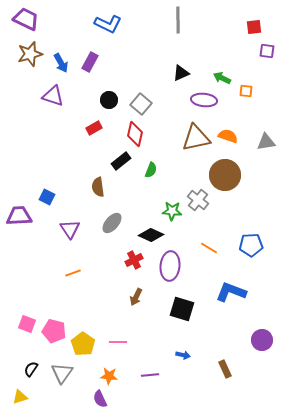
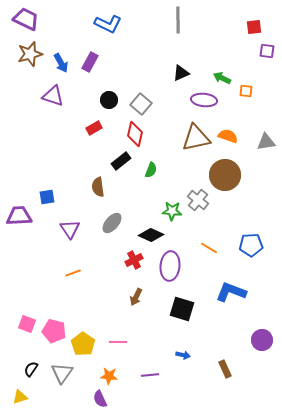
blue square at (47, 197): rotated 35 degrees counterclockwise
